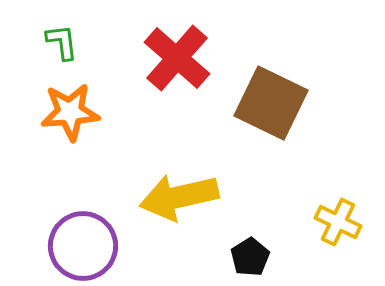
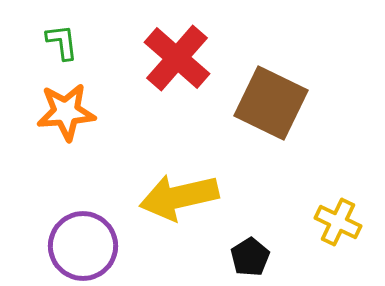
orange star: moved 4 px left
